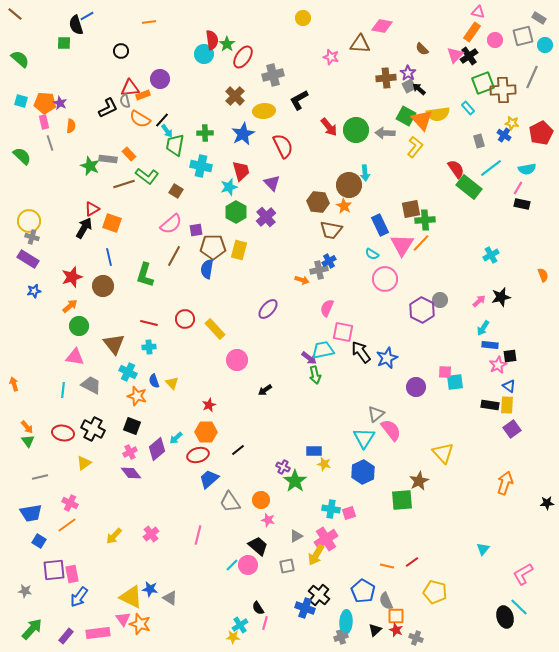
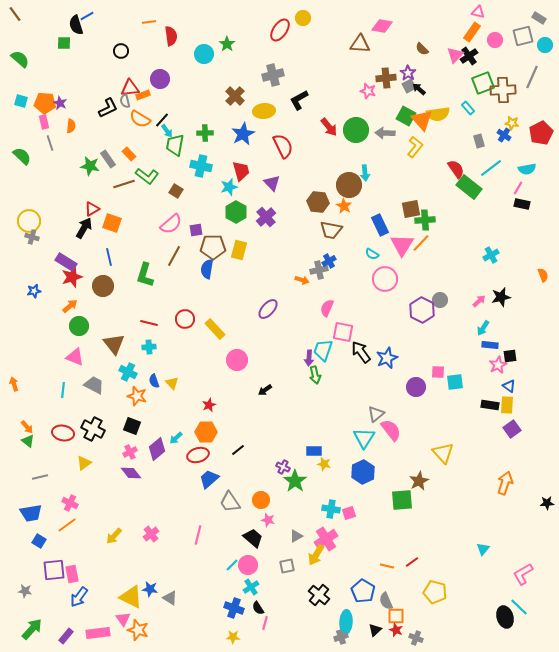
brown line at (15, 14): rotated 14 degrees clockwise
red semicircle at (212, 40): moved 41 px left, 4 px up
red ellipse at (243, 57): moved 37 px right, 27 px up
pink star at (331, 57): moved 37 px right, 34 px down
gray rectangle at (108, 159): rotated 48 degrees clockwise
green star at (90, 166): rotated 12 degrees counterclockwise
purple rectangle at (28, 259): moved 38 px right, 3 px down
cyan trapezoid at (323, 350): rotated 60 degrees counterclockwise
pink triangle at (75, 357): rotated 12 degrees clockwise
purple arrow at (309, 358): rotated 56 degrees clockwise
pink square at (445, 372): moved 7 px left
gray trapezoid at (91, 385): moved 3 px right
green triangle at (28, 441): rotated 16 degrees counterclockwise
black trapezoid at (258, 546): moved 5 px left, 8 px up
blue cross at (305, 608): moved 71 px left
orange star at (140, 624): moved 2 px left, 6 px down
cyan cross at (240, 625): moved 11 px right, 38 px up
